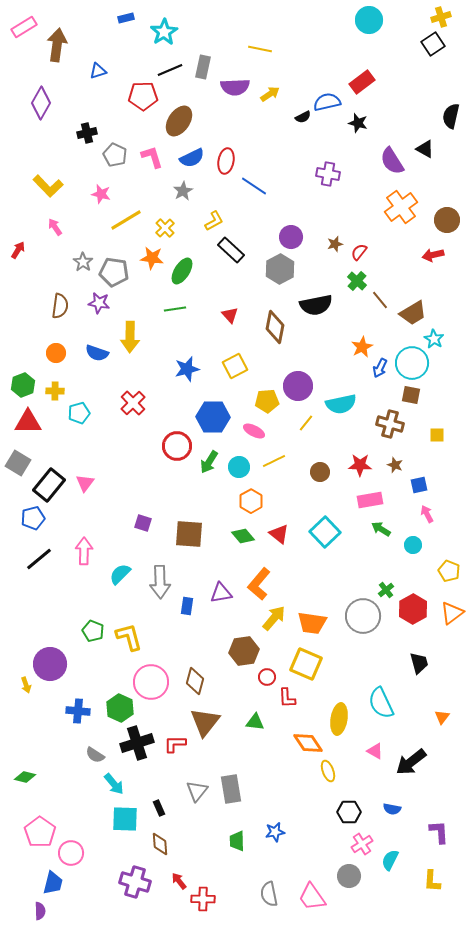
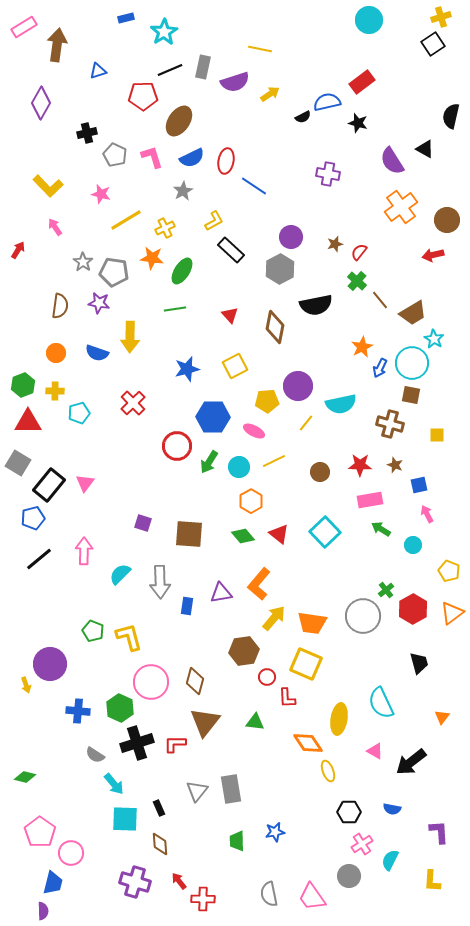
purple semicircle at (235, 87): moved 5 px up; rotated 16 degrees counterclockwise
yellow cross at (165, 228): rotated 18 degrees clockwise
purple semicircle at (40, 911): moved 3 px right
